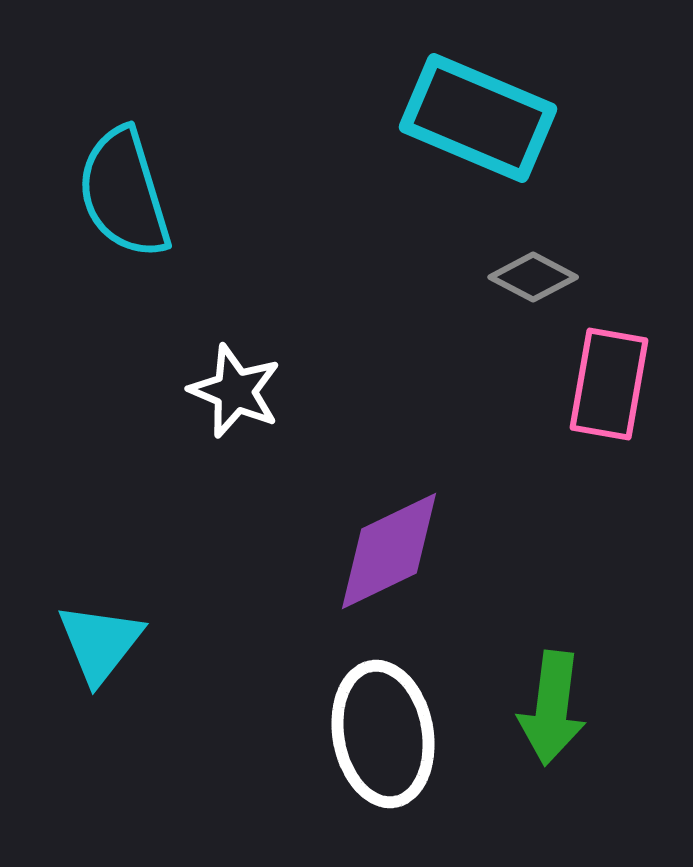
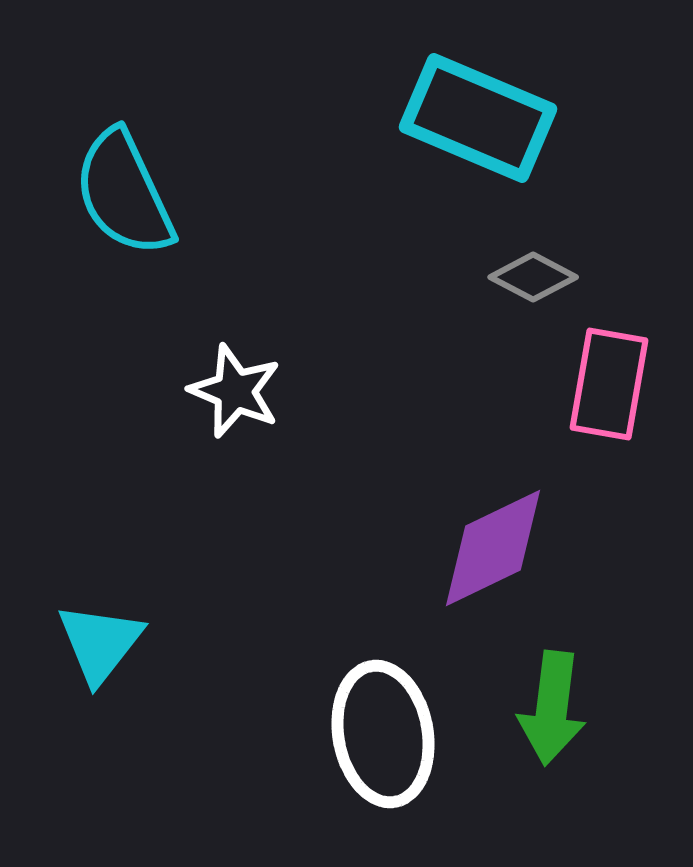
cyan semicircle: rotated 8 degrees counterclockwise
purple diamond: moved 104 px right, 3 px up
